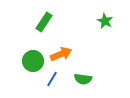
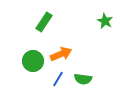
blue line: moved 6 px right
